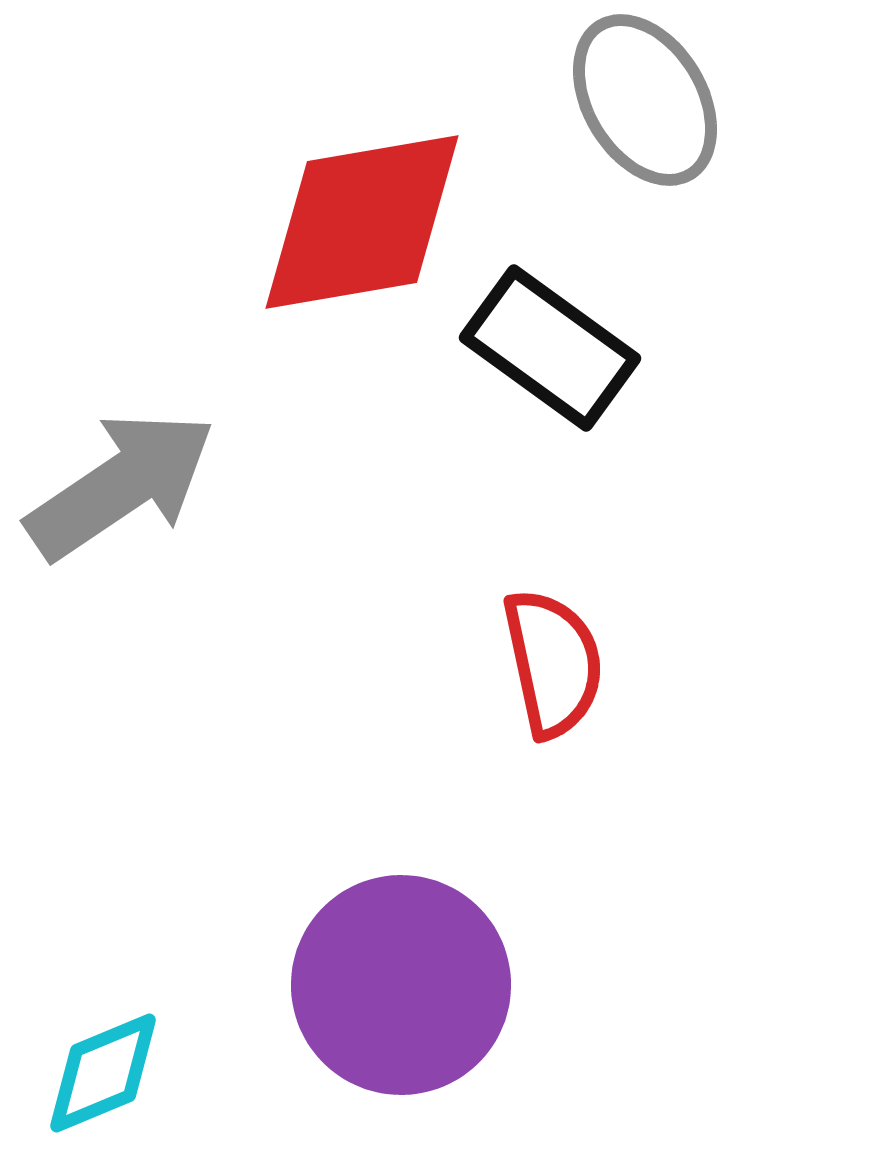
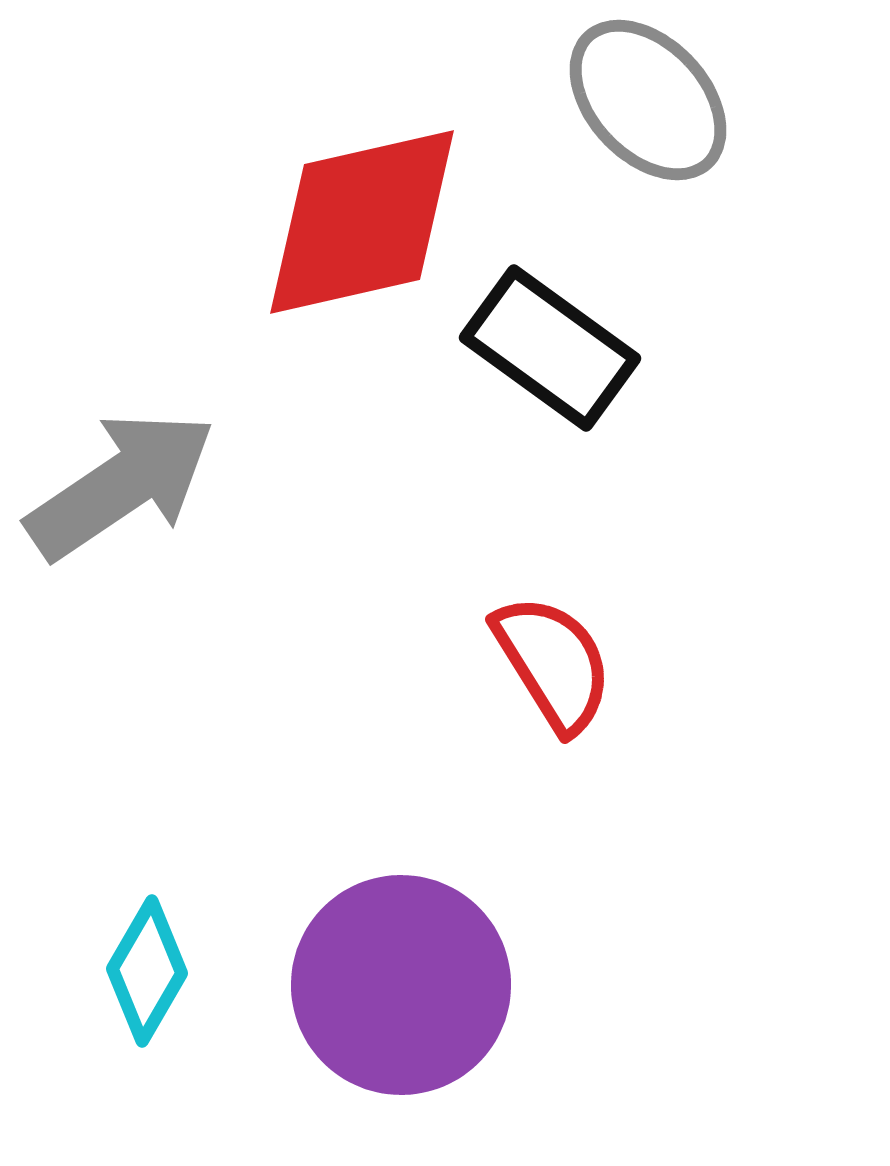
gray ellipse: moved 3 px right; rotated 12 degrees counterclockwise
red diamond: rotated 3 degrees counterclockwise
red semicircle: rotated 20 degrees counterclockwise
cyan diamond: moved 44 px right, 102 px up; rotated 37 degrees counterclockwise
